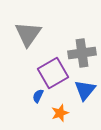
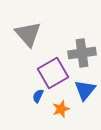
gray triangle: rotated 16 degrees counterclockwise
orange star: moved 1 px right, 4 px up
